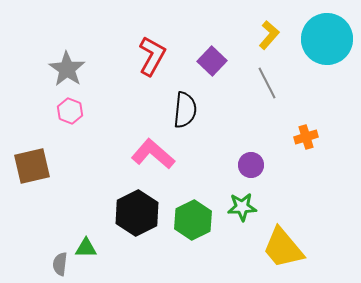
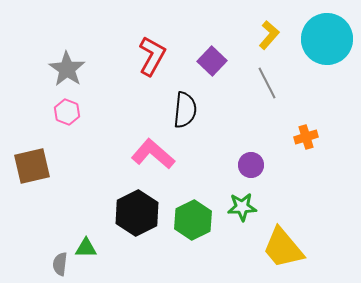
pink hexagon: moved 3 px left, 1 px down
